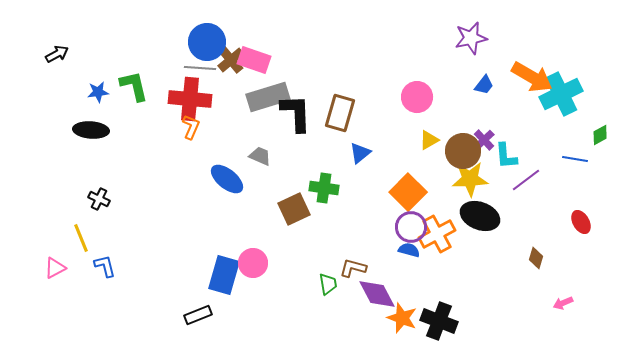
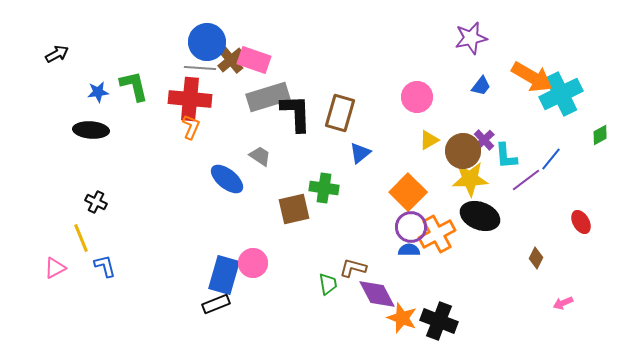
blue trapezoid at (484, 85): moved 3 px left, 1 px down
gray trapezoid at (260, 156): rotated 10 degrees clockwise
blue line at (575, 159): moved 24 px left; rotated 60 degrees counterclockwise
black cross at (99, 199): moved 3 px left, 3 px down
brown square at (294, 209): rotated 12 degrees clockwise
blue semicircle at (409, 250): rotated 15 degrees counterclockwise
brown diamond at (536, 258): rotated 10 degrees clockwise
black rectangle at (198, 315): moved 18 px right, 11 px up
